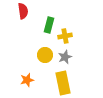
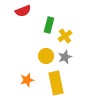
red semicircle: rotated 77 degrees clockwise
yellow cross: rotated 24 degrees counterclockwise
yellow circle: moved 1 px right, 1 px down
yellow rectangle: moved 7 px left
